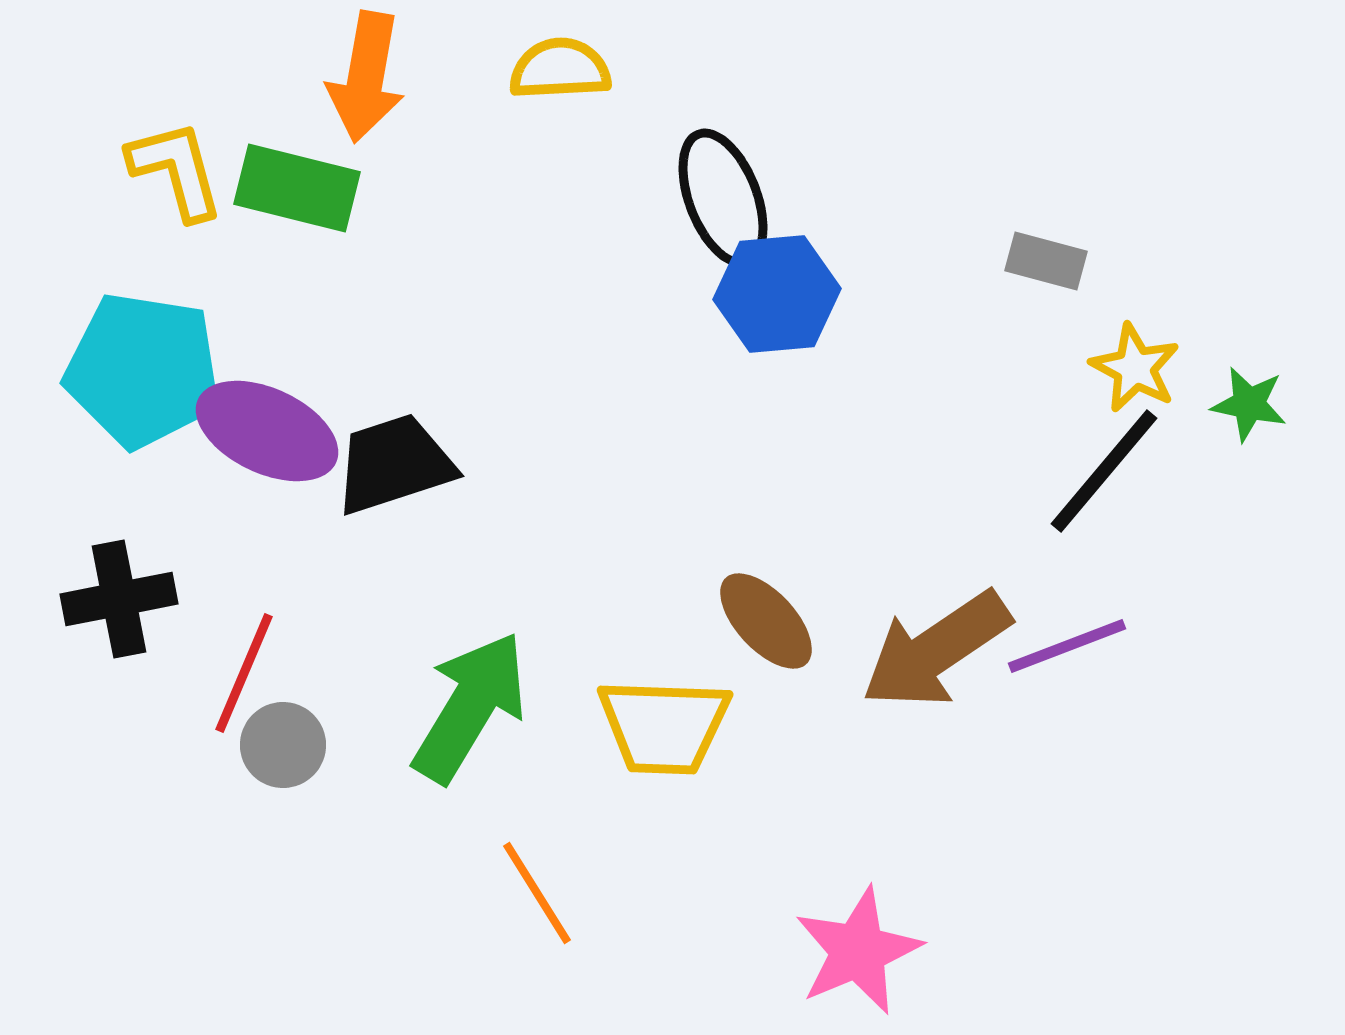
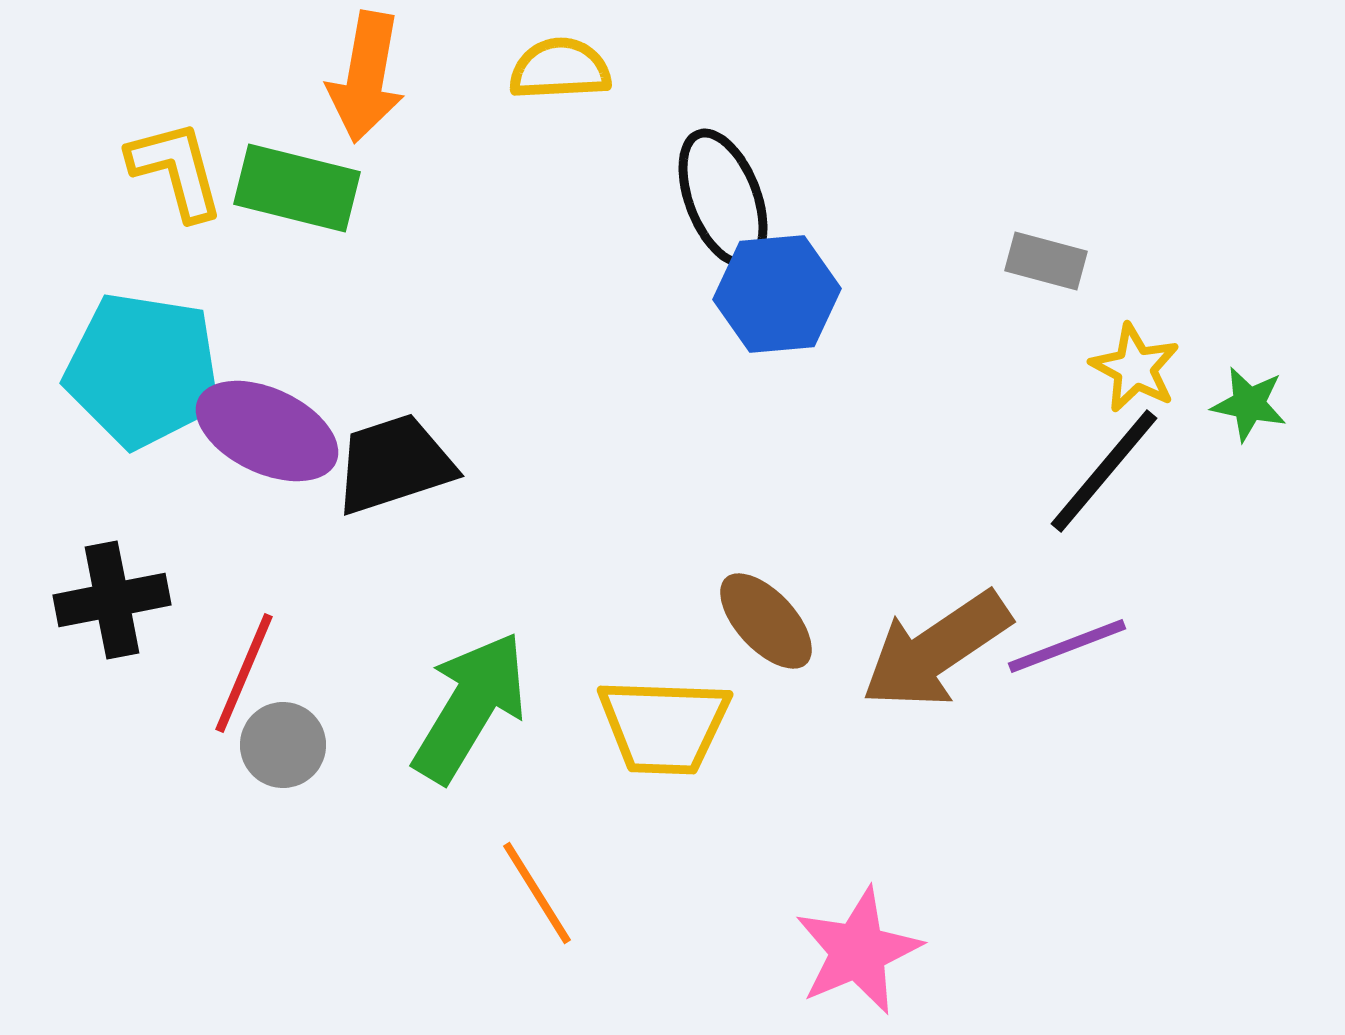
black cross: moved 7 px left, 1 px down
